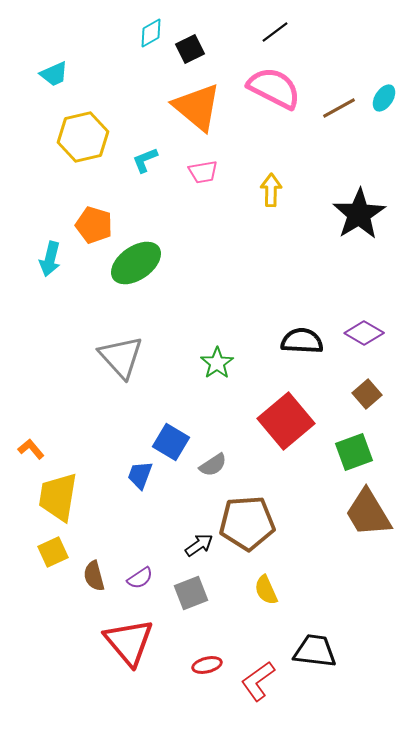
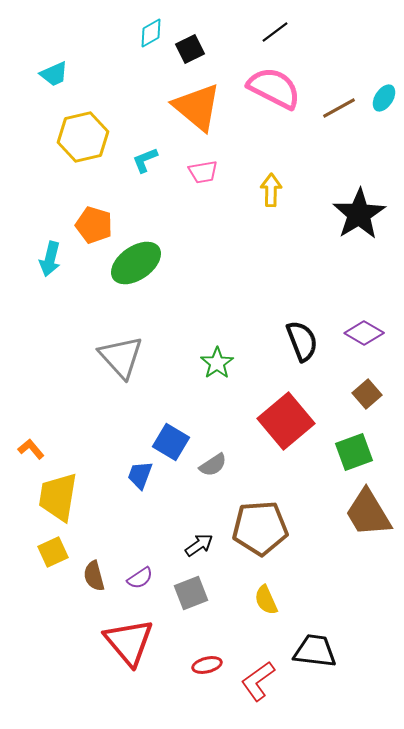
black semicircle: rotated 66 degrees clockwise
brown pentagon: moved 13 px right, 5 px down
yellow semicircle: moved 10 px down
